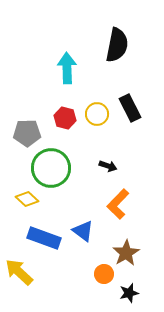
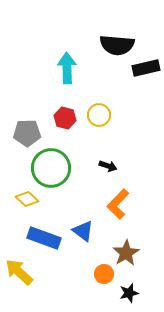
black semicircle: rotated 84 degrees clockwise
black rectangle: moved 16 px right, 40 px up; rotated 76 degrees counterclockwise
yellow circle: moved 2 px right, 1 px down
